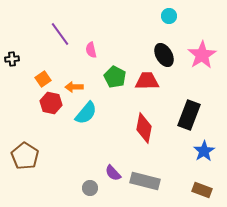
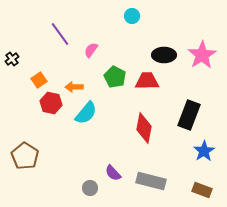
cyan circle: moved 37 px left
pink semicircle: rotated 49 degrees clockwise
black ellipse: rotated 60 degrees counterclockwise
black cross: rotated 32 degrees counterclockwise
orange square: moved 4 px left, 1 px down
gray rectangle: moved 6 px right
